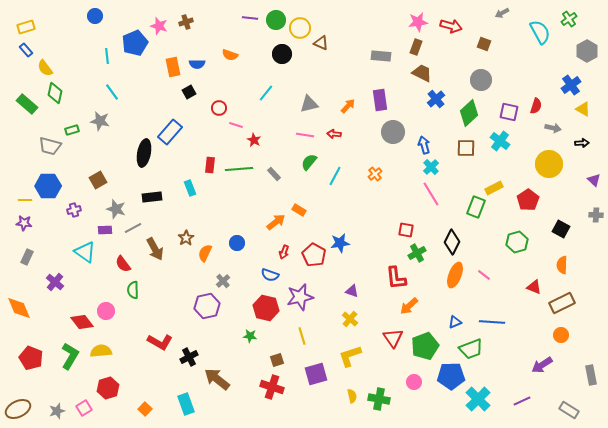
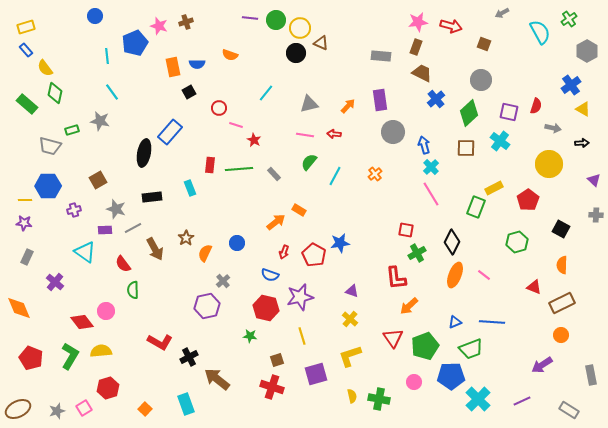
black circle at (282, 54): moved 14 px right, 1 px up
